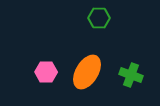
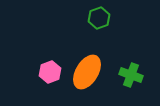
green hexagon: rotated 20 degrees counterclockwise
pink hexagon: moved 4 px right; rotated 20 degrees counterclockwise
